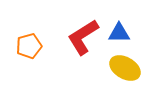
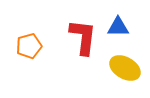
blue triangle: moved 1 px left, 6 px up
red L-shape: rotated 129 degrees clockwise
